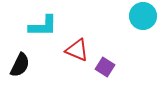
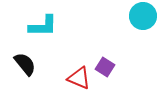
red triangle: moved 2 px right, 28 px down
black semicircle: moved 5 px right, 1 px up; rotated 65 degrees counterclockwise
